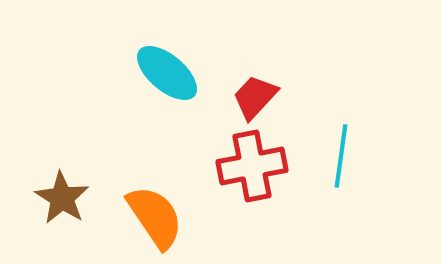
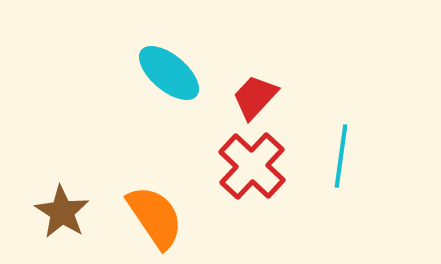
cyan ellipse: moved 2 px right
red cross: rotated 36 degrees counterclockwise
brown star: moved 14 px down
